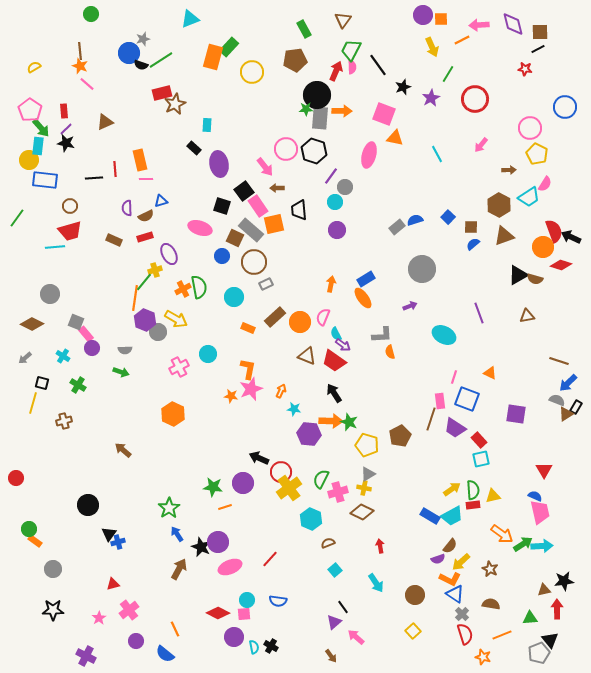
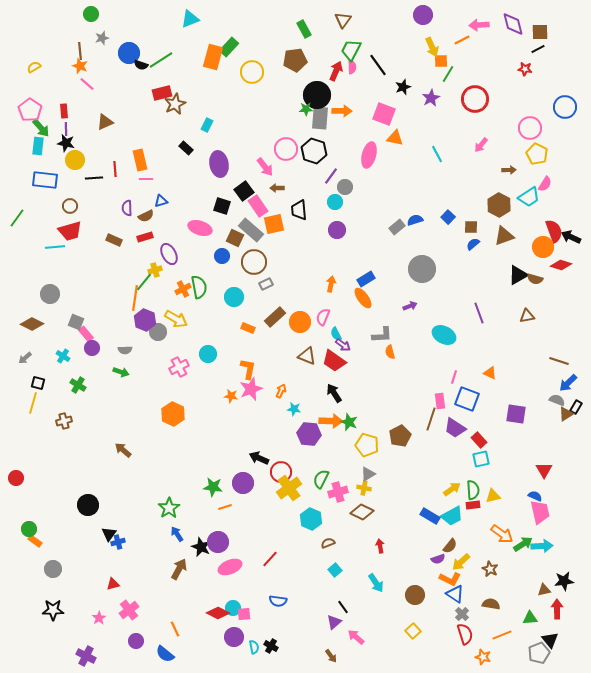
orange square at (441, 19): moved 42 px down
gray star at (143, 39): moved 41 px left, 1 px up
cyan rectangle at (207, 125): rotated 24 degrees clockwise
purple line at (66, 129): rotated 48 degrees counterclockwise
black rectangle at (194, 148): moved 8 px left
yellow circle at (29, 160): moved 46 px right
black square at (42, 383): moved 4 px left
cyan circle at (247, 600): moved 14 px left, 8 px down
